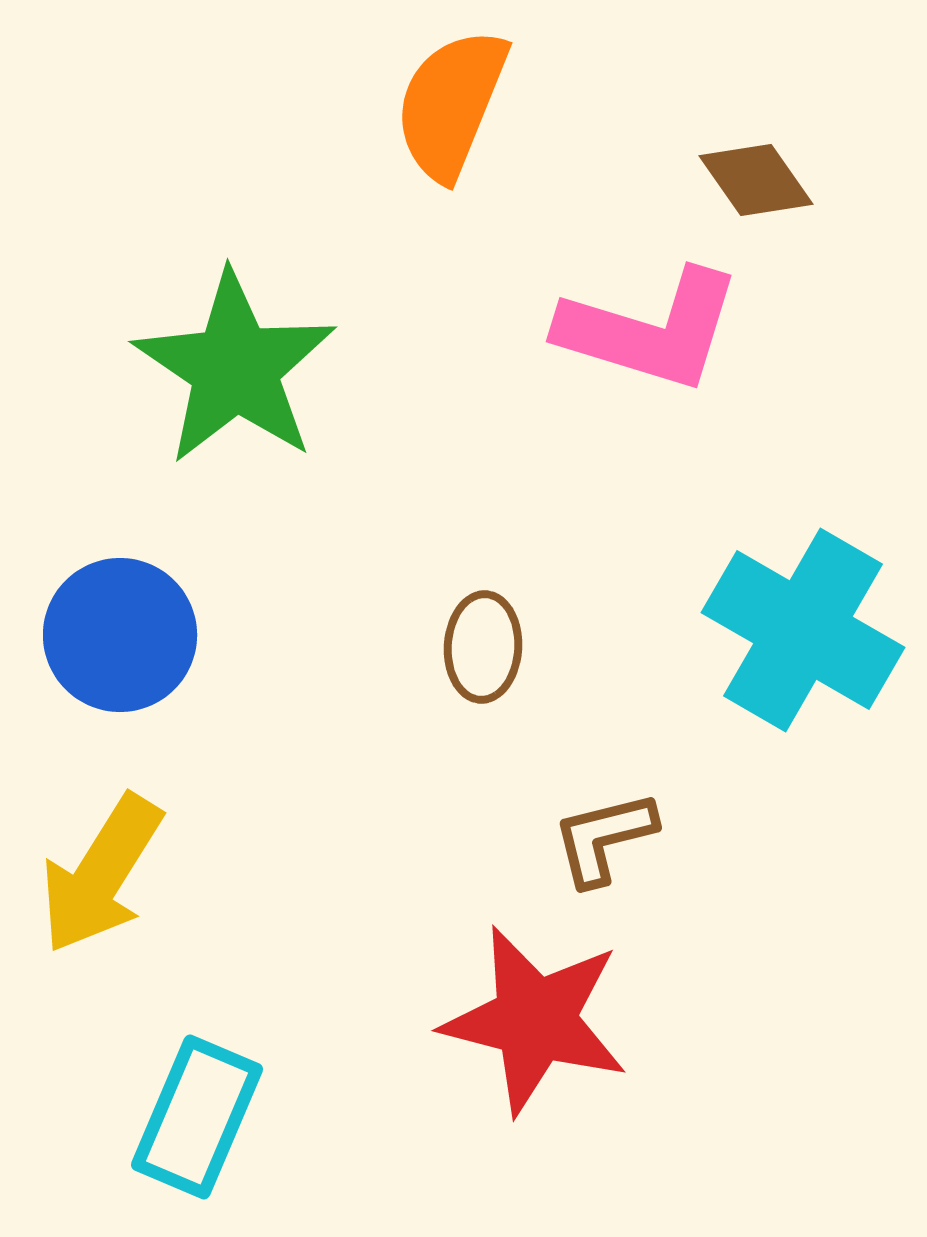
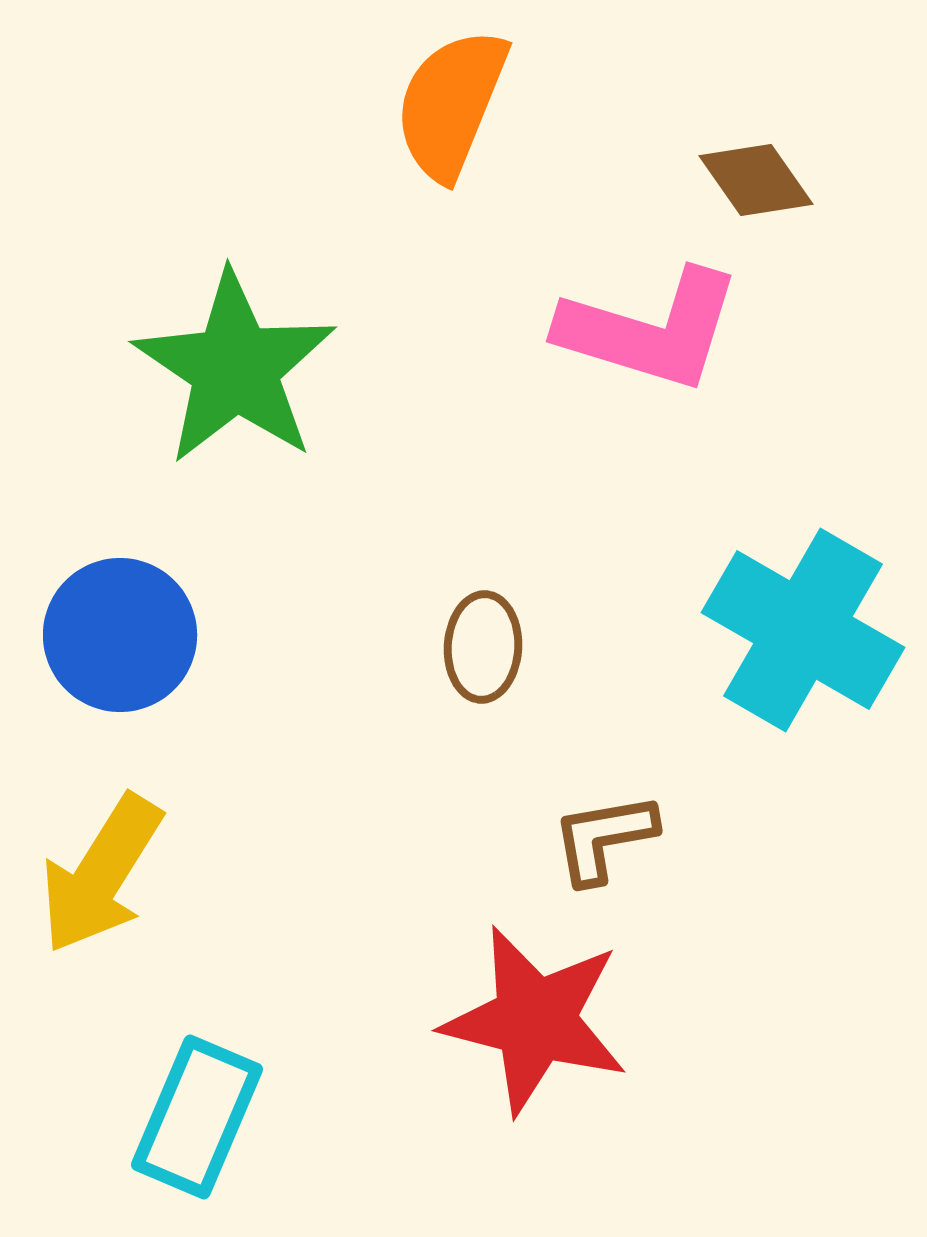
brown L-shape: rotated 4 degrees clockwise
